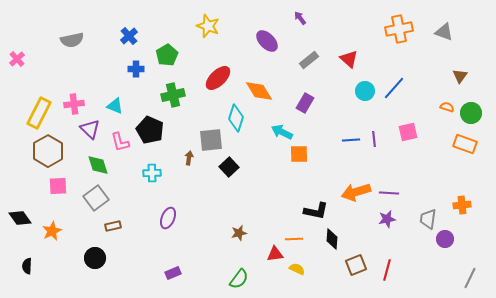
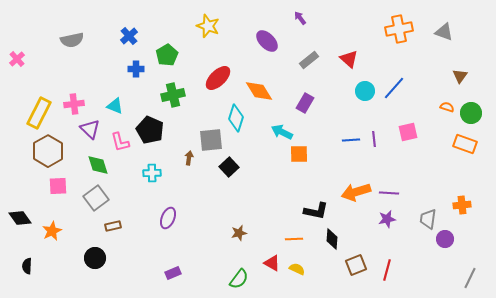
red triangle at (275, 254): moved 3 px left, 9 px down; rotated 36 degrees clockwise
